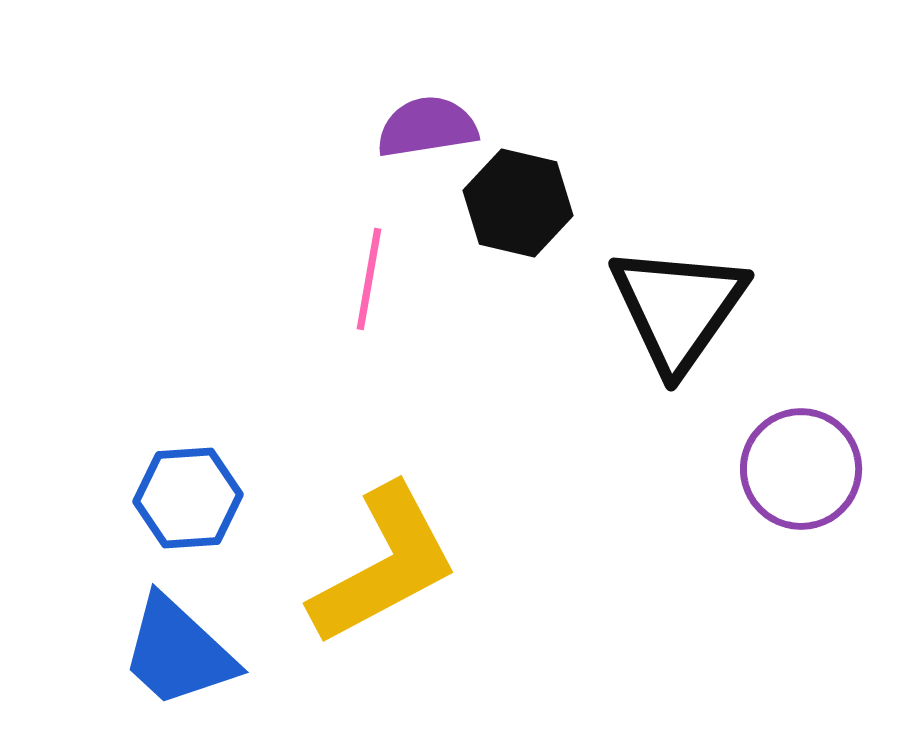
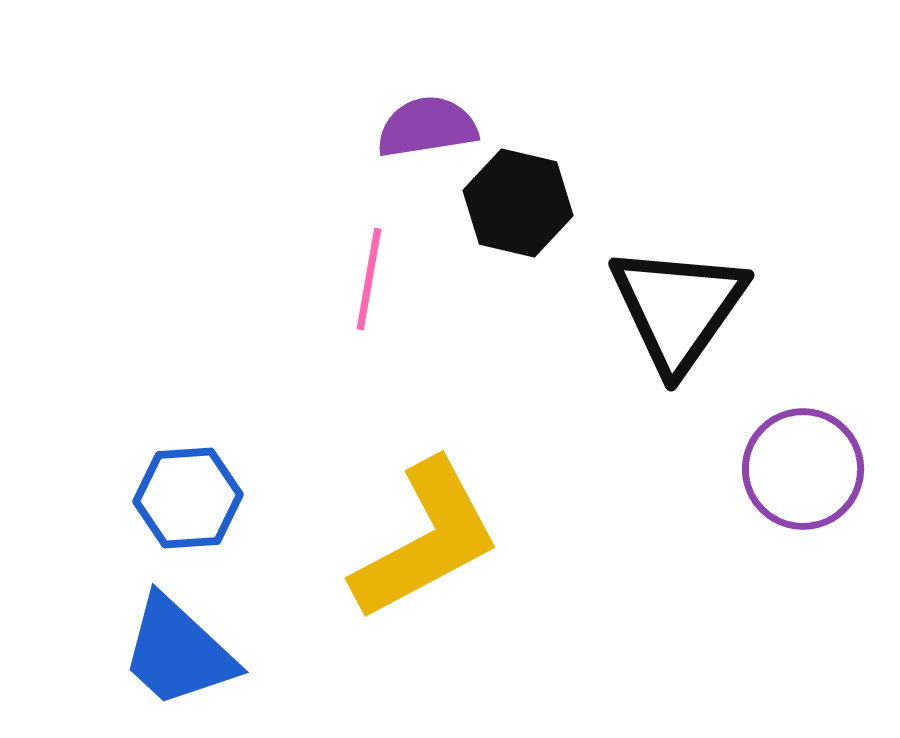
purple circle: moved 2 px right
yellow L-shape: moved 42 px right, 25 px up
